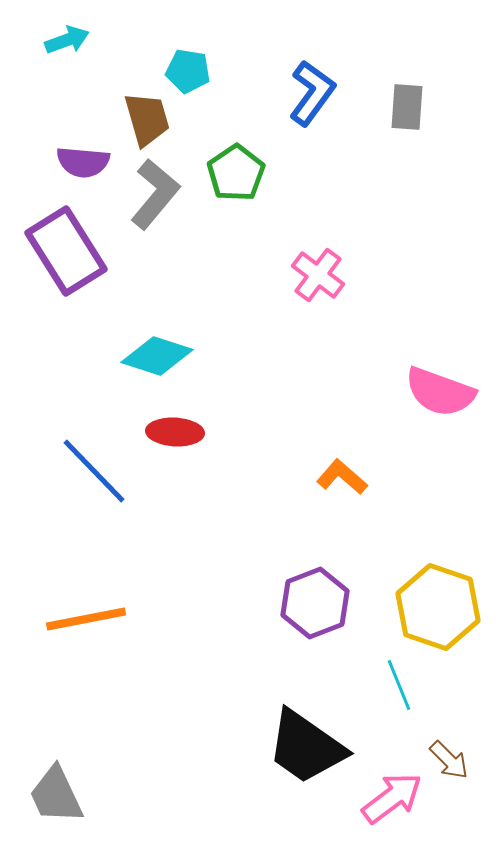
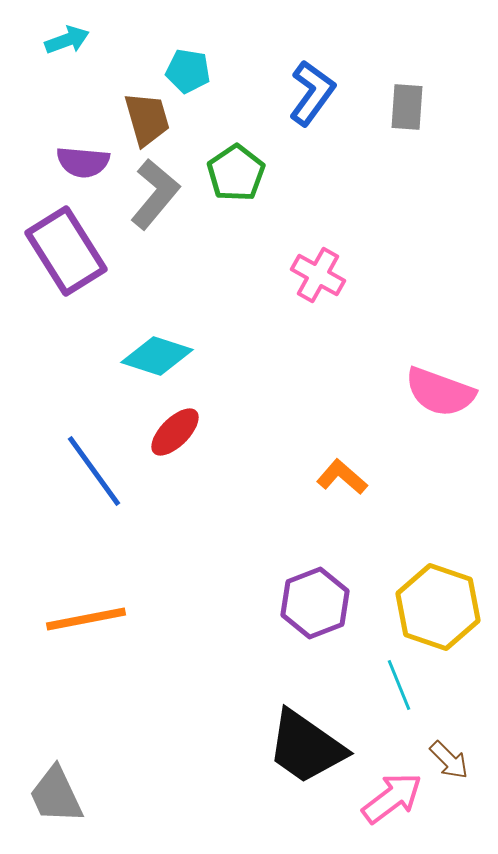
pink cross: rotated 8 degrees counterclockwise
red ellipse: rotated 48 degrees counterclockwise
blue line: rotated 8 degrees clockwise
